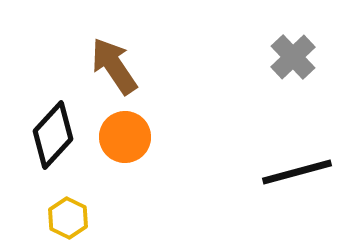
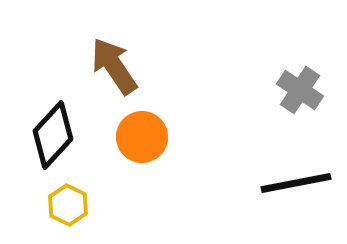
gray cross: moved 7 px right, 33 px down; rotated 12 degrees counterclockwise
orange circle: moved 17 px right
black line: moved 1 px left, 11 px down; rotated 4 degrees clockwise
yellow hexagon: moved 13 px up
